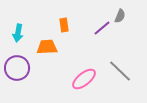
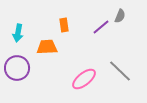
purple line: moved 1 px left, 1 px up
